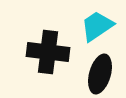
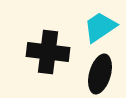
cyan trapezoid: moved 3 px right, 1 px down
